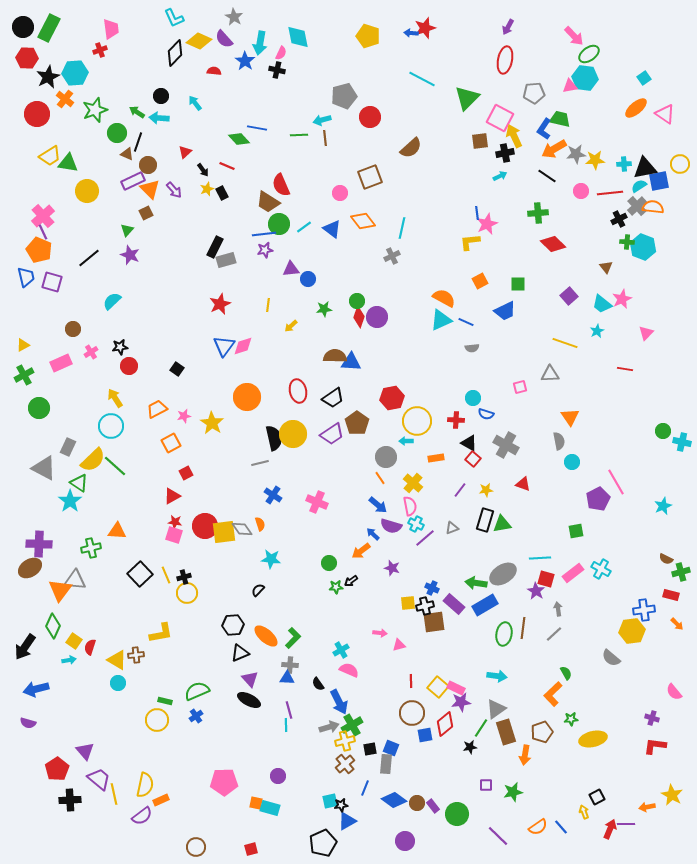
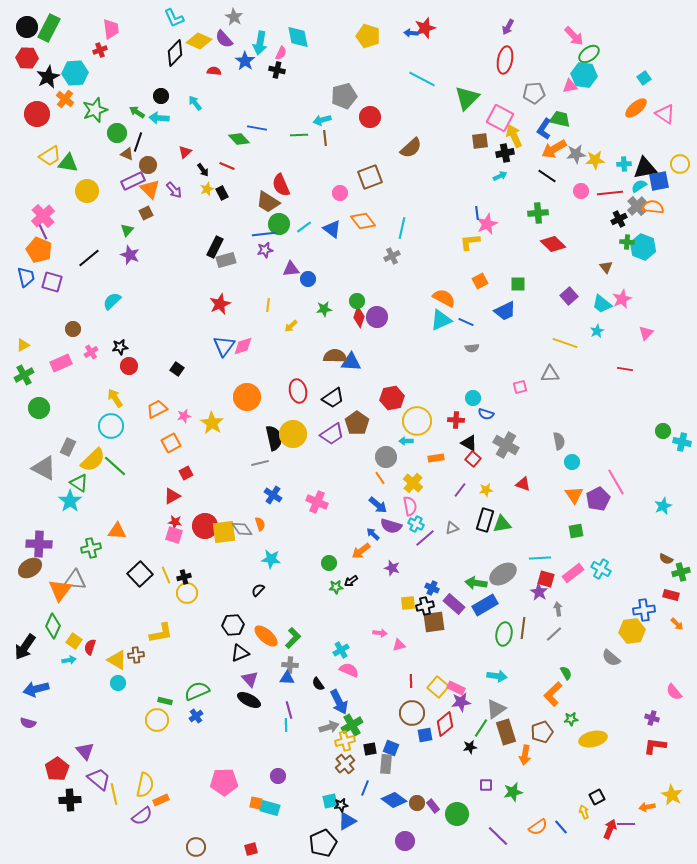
black circle at (23, 27): moved 4 px right
cyan hexagon at (585, 78): moved 1 px left, 3 px up
orange triangle at (570, 417): moved 4 px right, 78 px down
purple star at (536, 591): moved 3 px right, 1 px down
